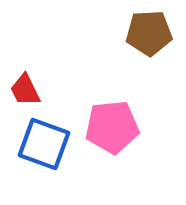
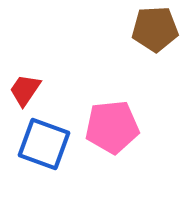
brown pentagon: moved 6 px right, 4 px up
red trapezoid: rotated 60 degrees clockwise
